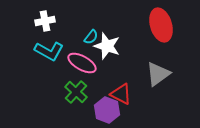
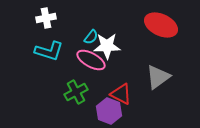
white cross: moved 1 px right, 3 px up
red ellipse: rotated 48 degrees counterclockwise
white star: rotated 20 degrees counterclockwise
cyan L-shape: rotated 12 degrees counterclockwise
pink ellipse: moved 9 px right, 3 px up
gray triangle: moved 3 px down
green cross: rotated 20 degrees clockwise
purple hexagon: moved 2 px right, 1 px down
